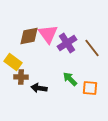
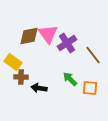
brown line: moved 1 px right, 7 px down
